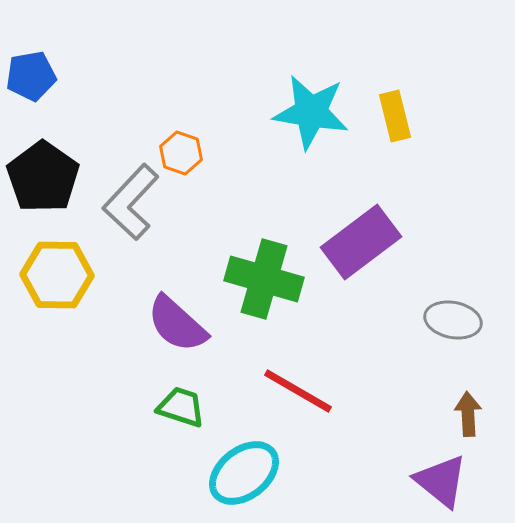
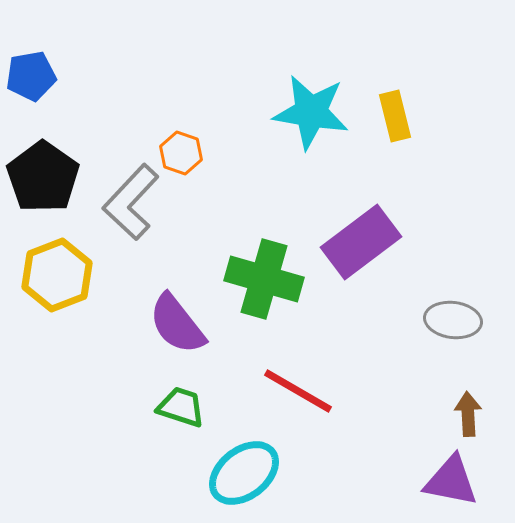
yellow hexagon: rotated 22 degrees counterclockwise
gray ellipse: rotated 4 degrees counterclockwise
purple semicircle: rotated 10 degrees clockwise
purple triangle: moved 10 px right; rotated 28 degrees counterclockwise
